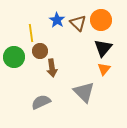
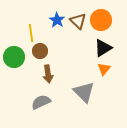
brown triangle: moved 2 px up
black triangle: rotated 18 degrees clockwise
brown arrow: moved 4 px left, 6 px down
